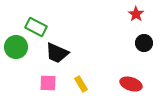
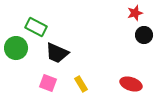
red star: moved 1 px left, 1 px up; rotated 21 degrees clockwise
black circle: moved 8 px up
green circle: moved 1 px down
pink square: rotated 18 degrees clockwise
